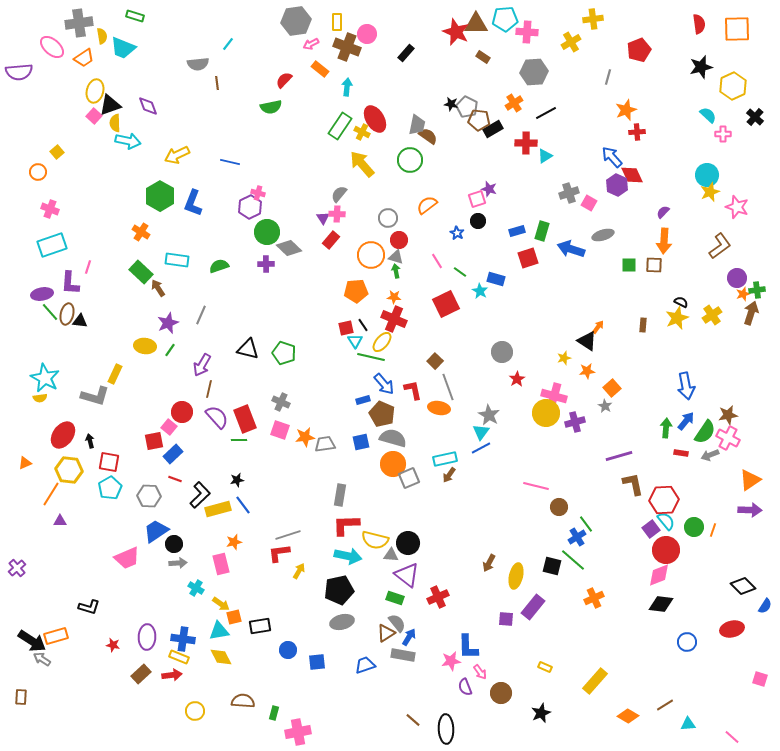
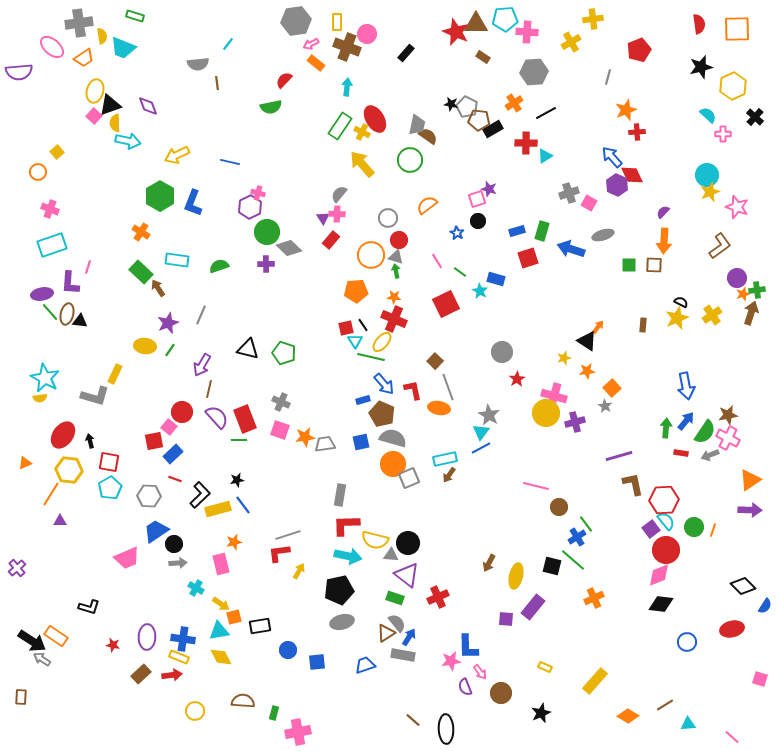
orange rectangle at (320, 69): moved 4 px left, 6 px up
orange rectangle at (56, 636): rotated 50 degrees clockwise
